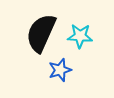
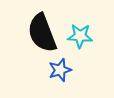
black semicircle: moved 1 px right; rotated 45 degrees counterclockwise
